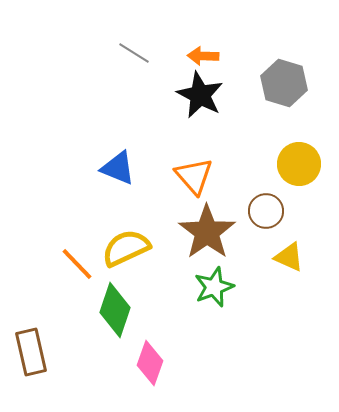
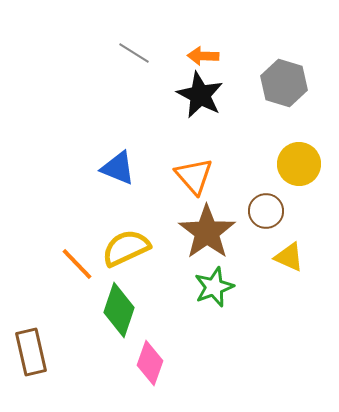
green diamond: moved 4 px right
